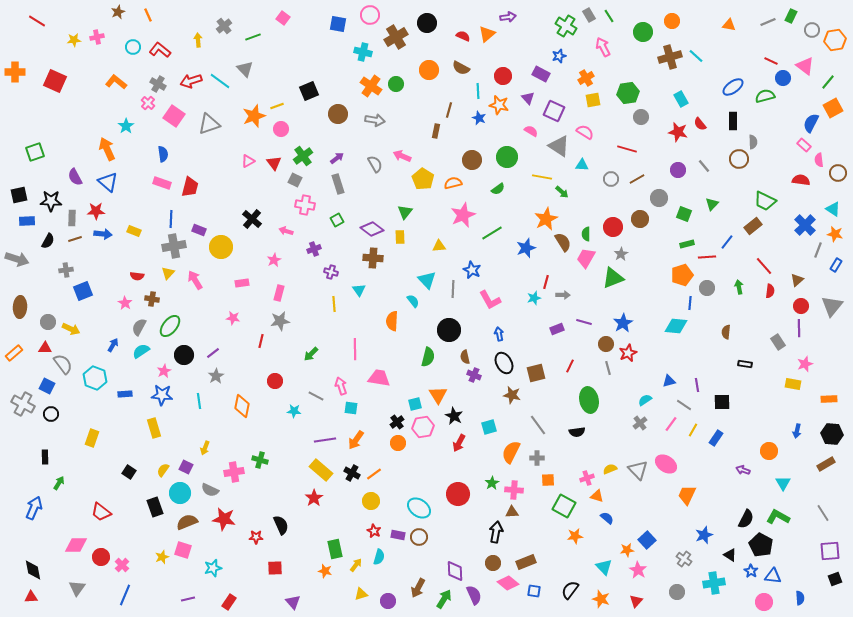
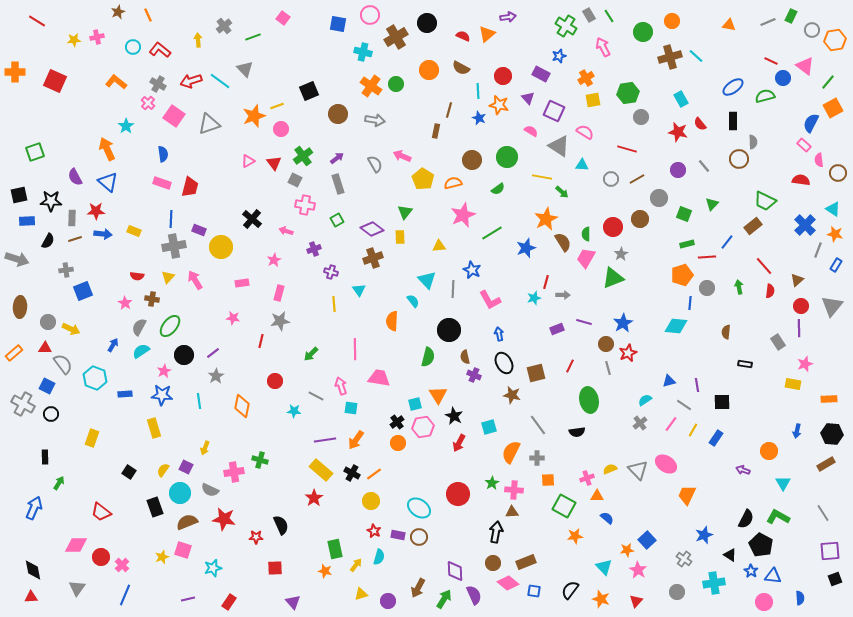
brown cross at (373, 258): rotated 24 degrees counterclockwise
yellow triangle at (168, 273): moved 4 px down
orange triangle at (597, 496): rotated 16 degrees counterclockwise
